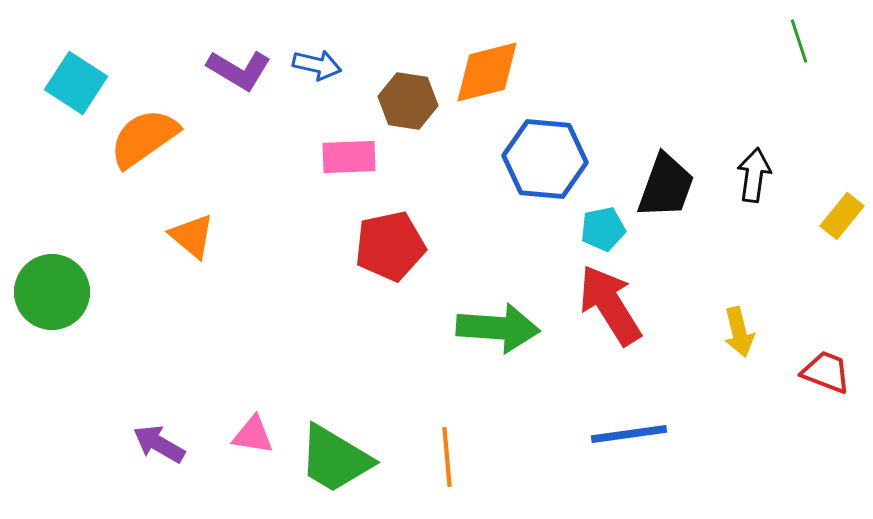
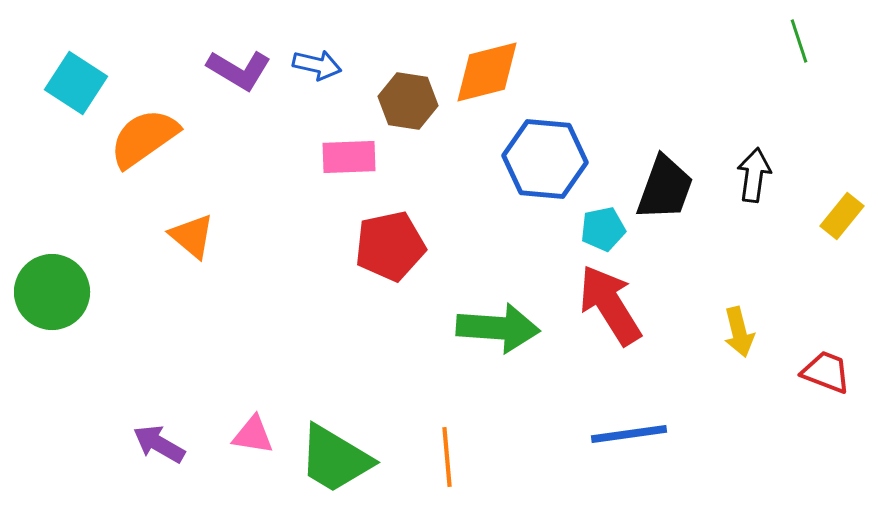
black trapezoid: moved 1 px left, 2 px down
